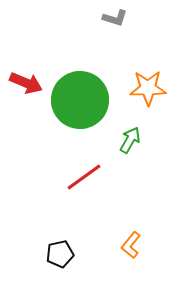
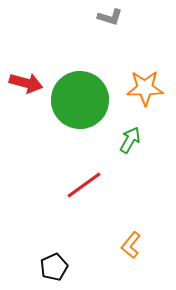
gray L-shape: moved 5 px left, 1 px up
red arrow: rotated 8 degrees counterclockwise
orange star: moved 3 px left
red line: moved 8 px down
black pentagon: moved 6 px left, 13 px down; rotated 12 degrees counterclockwise
